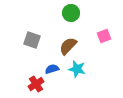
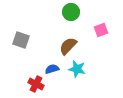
green circle: moved 1 px up
pink square: moved 3 px left, 6 px up
gray square: moved 11 px left
red cross: rotated 28 degrees counterclockwise
